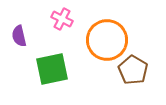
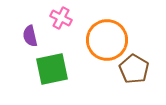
pink cross: moved 1 px left, 1 px up
purple semicircle: moved 11 px right
brown pentagon: moved 1 px right, 1 px up
